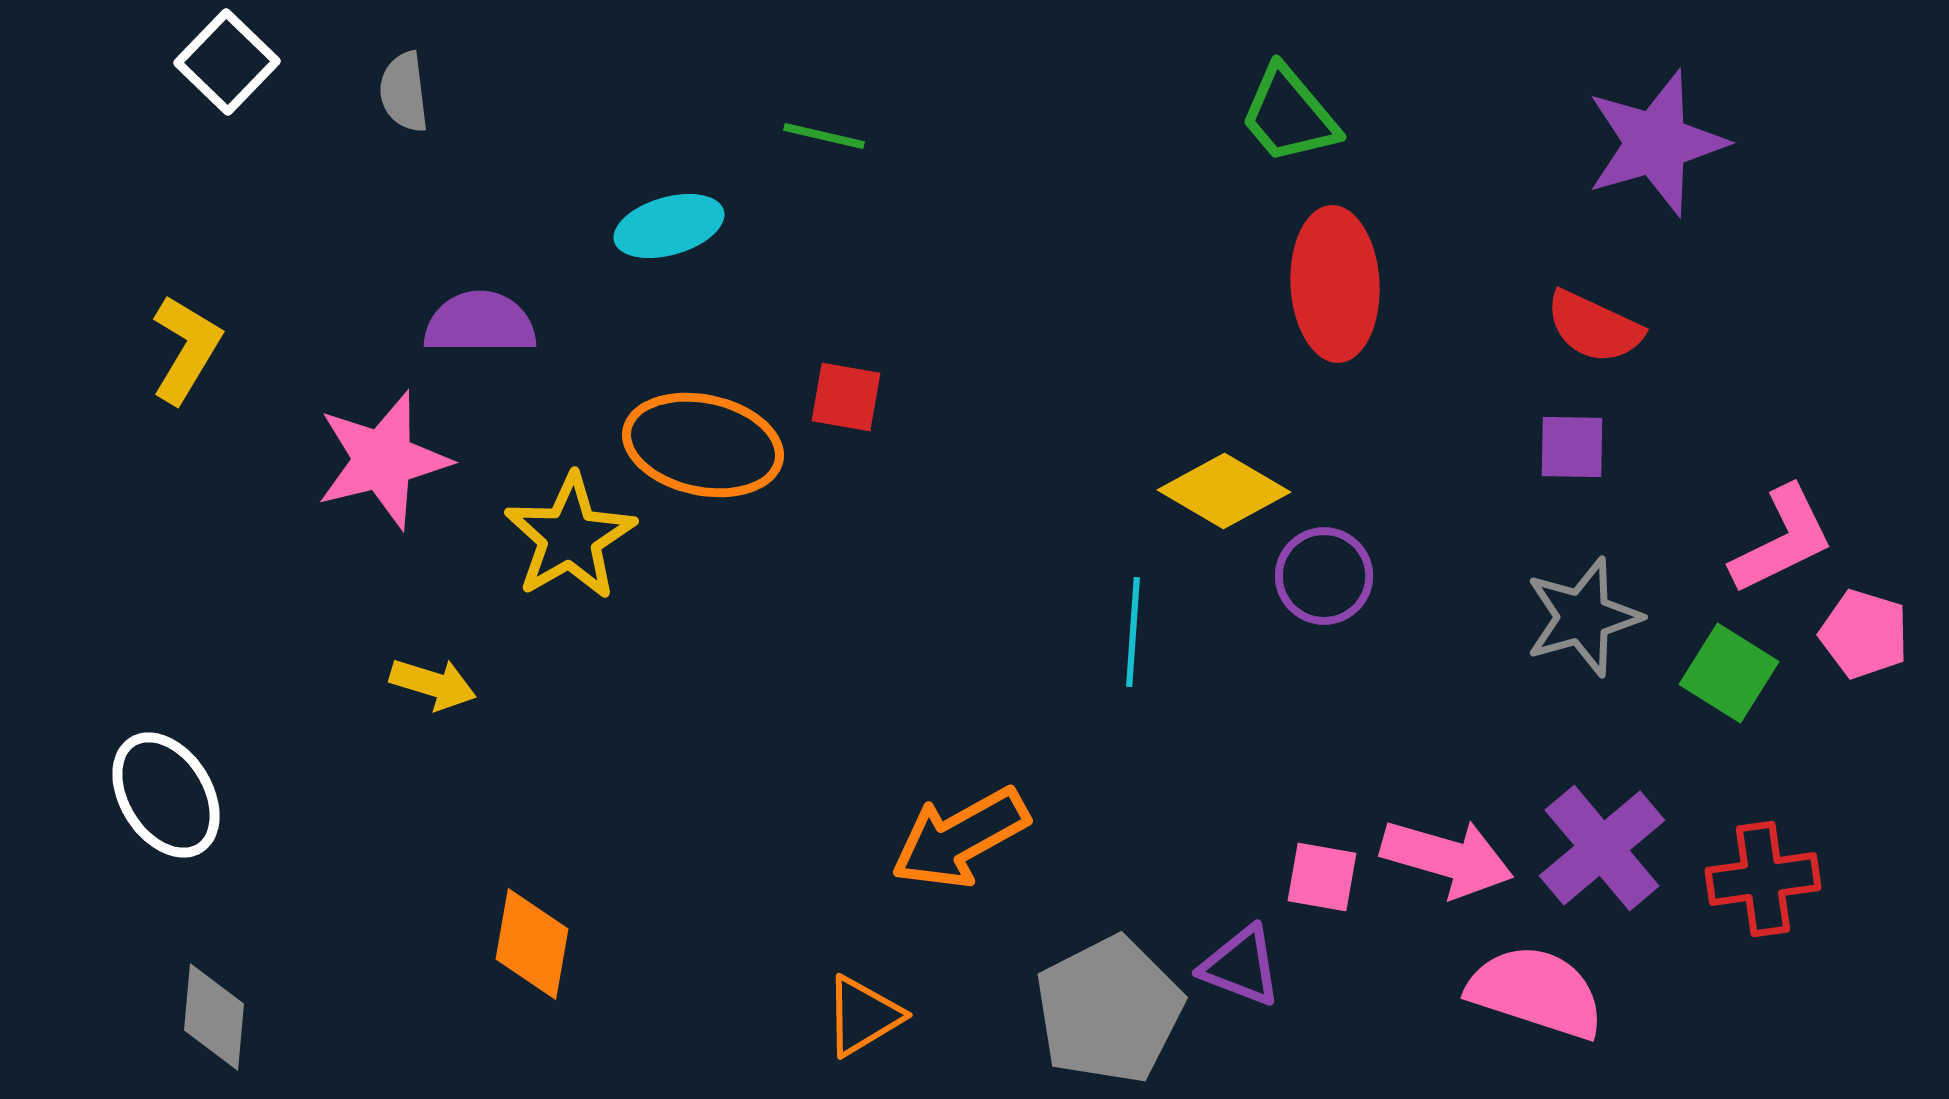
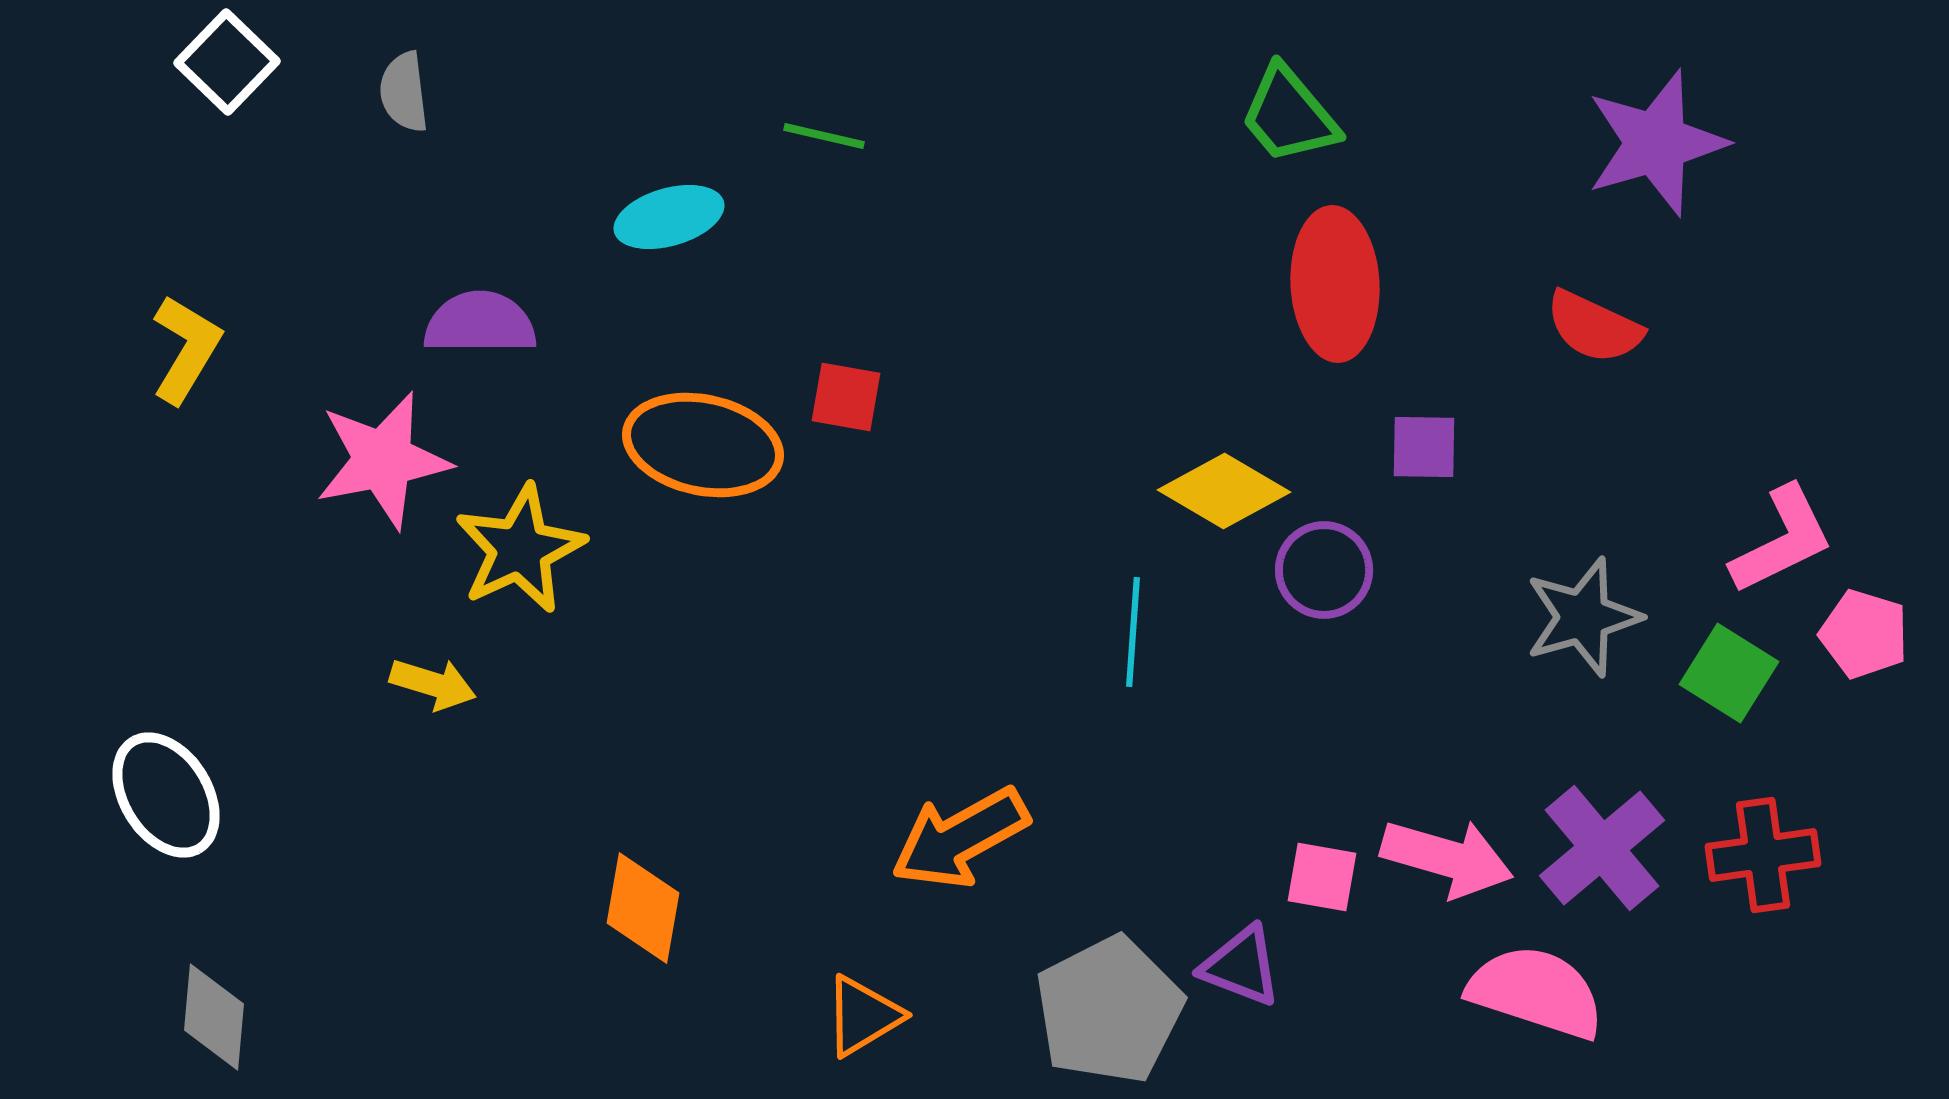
cyan ellipse: moved 9 px up
purple square: moved 148 px left
pink star: rotated 3 degrees clockwise
yellow star: moved 50 px left, 12 px down; rotated 5 degrees clockwise
purple circle: moved 6 px up
red cross: moved 24 px up
orange diamond: moved 111 px right, 36 px up
